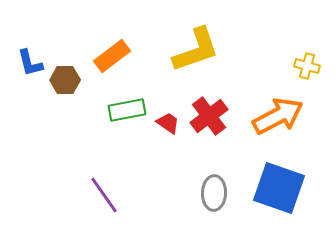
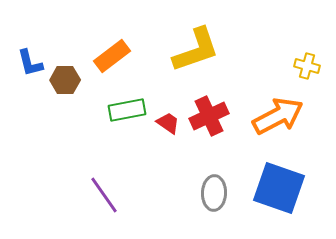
red cross: rotated 12 degrees clockwise
